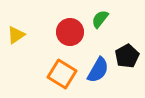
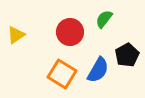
green semicircle: moved 4 px right
black pentagon: moved 1 px up
